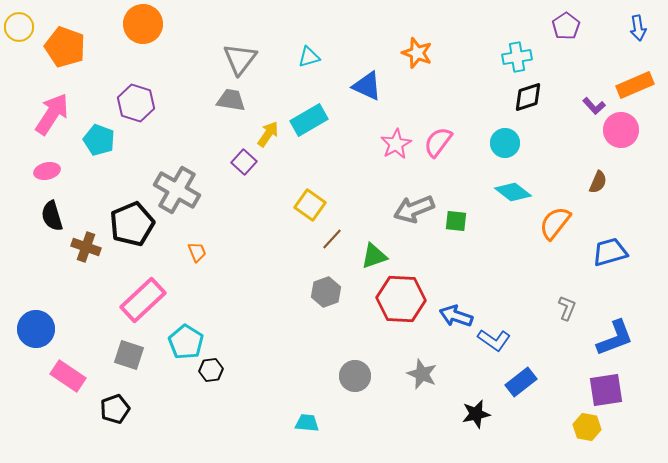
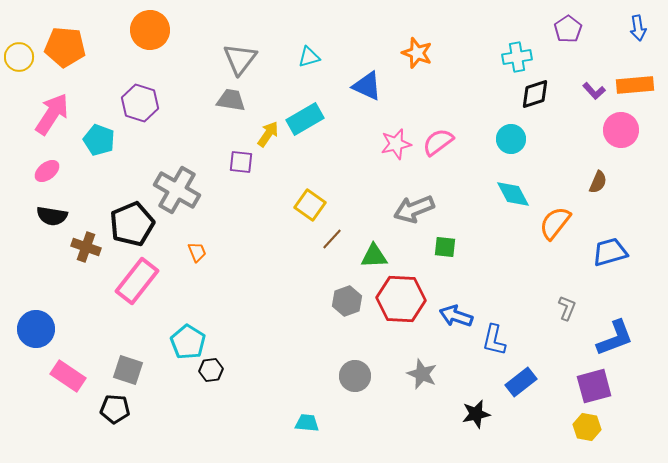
orange circle at (143, 24): moved 7 px right, 6 px down
purple pentagon at (566, 26): moved 2 px right, 3 px down
yellow circle at (19, 27): moved 30 px down
orange pentagon at (65, 47): rotated 15 degrees counterclockwise
orange rectangle at (635, 85): rotated 18 degrees clockwise
black diamond at (528, 97): moved 7 px right, 3 px up
purple hexagon at (136, 103): moved 4 px right
purple L-shape at (594, 106): moved 15 px up
cyan rectangle at (309, 120): moved 4 px left, 1 px up
pink semicircle at (438, 142): rotated 16 degrees clockwise
cyan circle at (505, 143): moved 6 px right, 4 px up
pink star at (396, 144): rotated 16 degrees clockwise
purple square at (244, 162): moved 3 px left; rotated 35 degrees counterclockwise
pink ellipse at (47, 171): rotated 25 degrees counterclockwise
cyan diamond at (513, 192): moved 2 px down; rotated 24 degrees clockwise
black semicircle at (52, 216): rotated 64 degrees counterclockwise
green square at (456, 221): moved 11 px left, 26 px down
green triangle at (374, 256): rotated 16 degrees clockwise
gray hexagon at (326, 292): moved 21 px right, 9 px down
pink rectangle at (143, 300): moved 6 px left, 19 px up; rotated 9 degrees counterclockwise
blue L-shape at (494, 340): rotated 68 degrees clockwise
cyan pentagon at (186, 342): moved 2 px right
gray square at (129, 355): moved 1 px left, 15 px down
purple square at (606, 390): moved 12 px left, 4 px up; rotated 6 degrees counterclockwise
black pentagon at (115, 409): rotated 24 degrees clockwise
